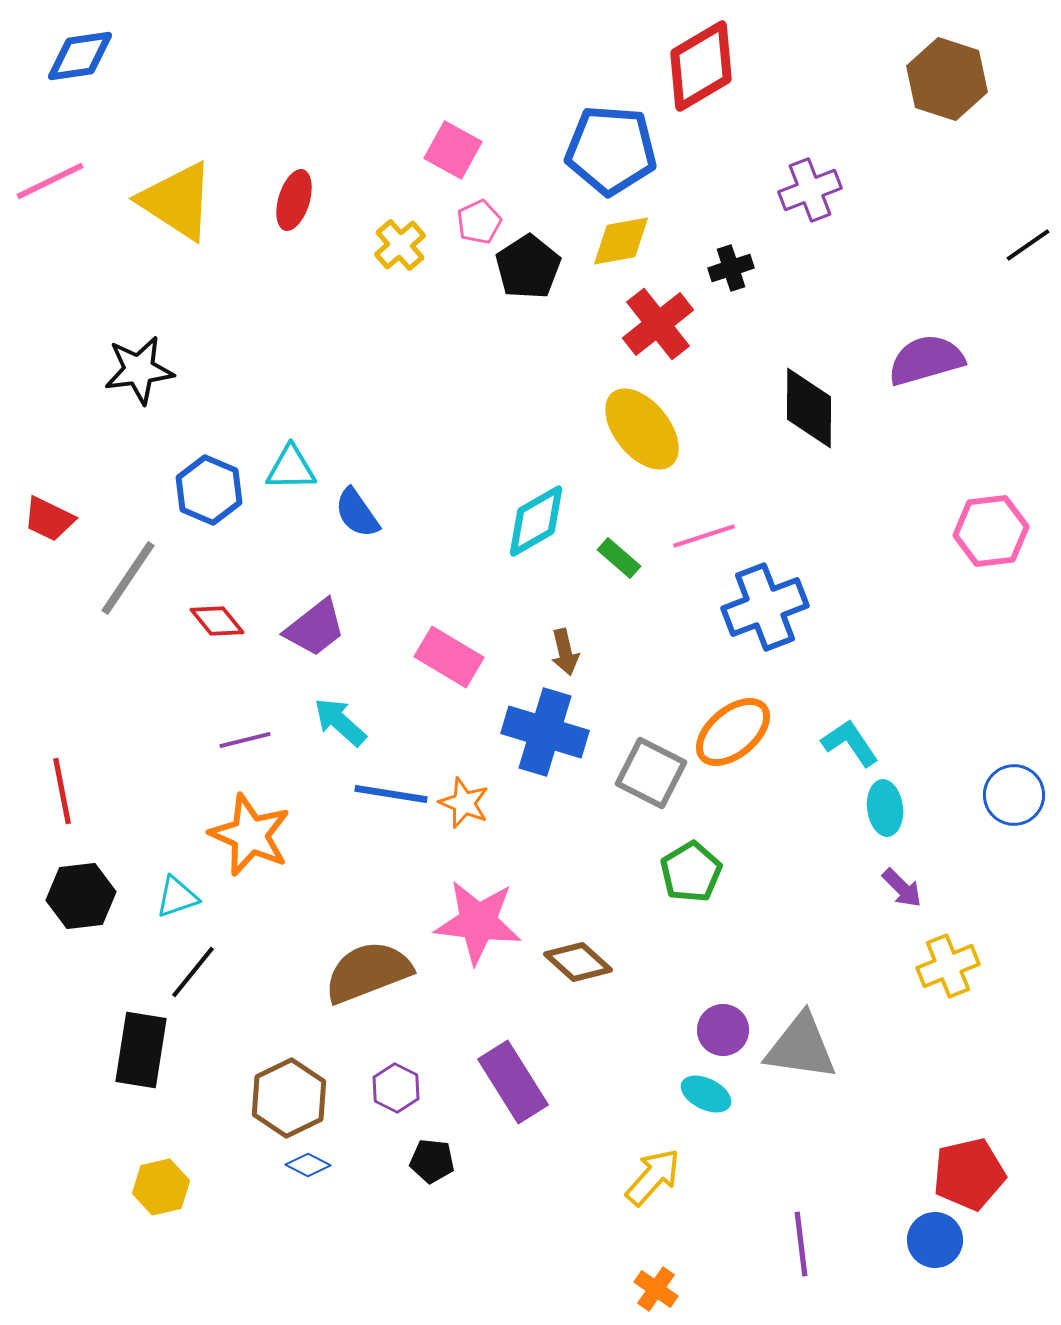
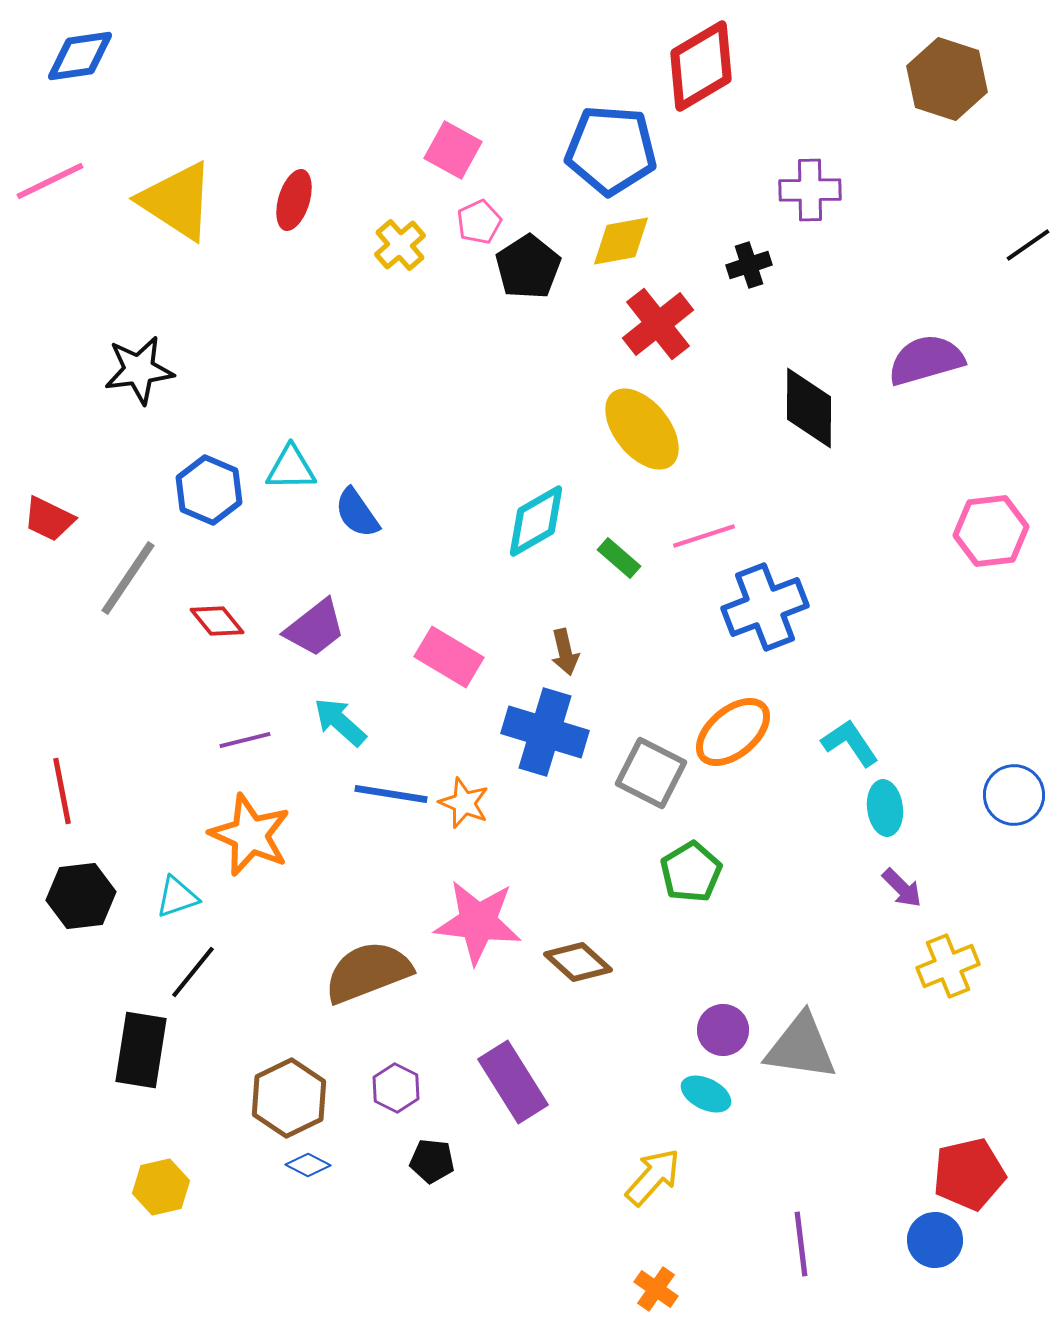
purple cross at (810, 190): rotated 20 degrees clockwise
black cross at (731, 268): moved 18 px right, 3 px up
